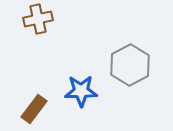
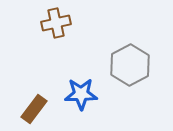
brown cross: moved 18 px right, 4 px down
blue star: moved 3 px down
